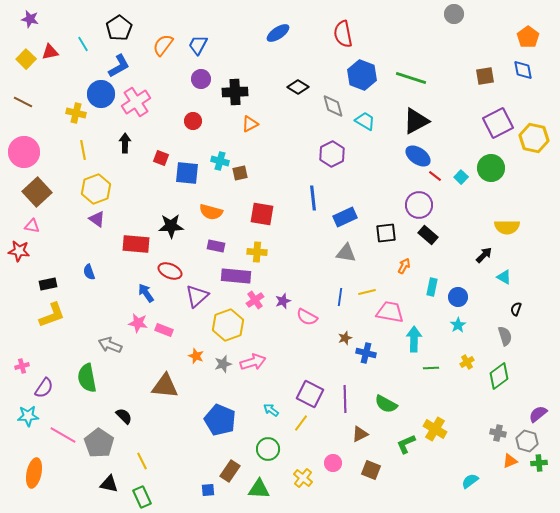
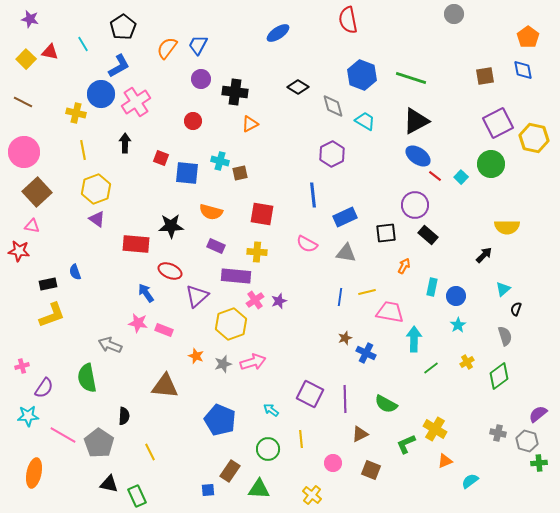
black pentagon at (119, 28): moved 4 px right, 1 px up
red semicircle at (343, 34): moved 5 px right, 14 px up
orange semicircle at (163, 45): moved 4 px right, 3 px down
red triangle at (50, 52): rotated 24 degrees clockwise
black cross at (235, 92): rotated 10 degrees clockwise
green circle at (491, 168): moved 4 px up
blue line at (313, 198): moved 3 px up
purple circle at (419, 205): moved 4 px left
purple rectangle at (216, 246): rotated 12 degrees clockwise
blue semicircle at (89, 272): moved 14 px left
cyan triangle at (504, 277): moved 1 px left, 12 px down; rotated 49 degrees clockwise
blue circle at (458, 297): moved 2 px left, 1 px up
purple star at (283, 301): moved 4 px left
pink semicircle at (307, 317): moved 73 px up
yellow hexagon at (228, 325): moved 3 px right, 1 px up
blue cross at (366, 353): rotated 12 degrees clockwise
green line at (431, 368): rotated 35 degrees counterclockwise
black semicircle at (124, 416): rotated 48 degrees clockwise
yellow line at (301, 423): moved 16 px down; rotated 42 degrees counterclockwise
yellow line at (142, 461): moved 8 px right, 9 px up
orange triangle at (510, 461): moved 65 px left
yellow cross at (303, 478): moved 9 px right, 17 px down
green rectangle at (142, 497): moved 5 px left, 1 px up
